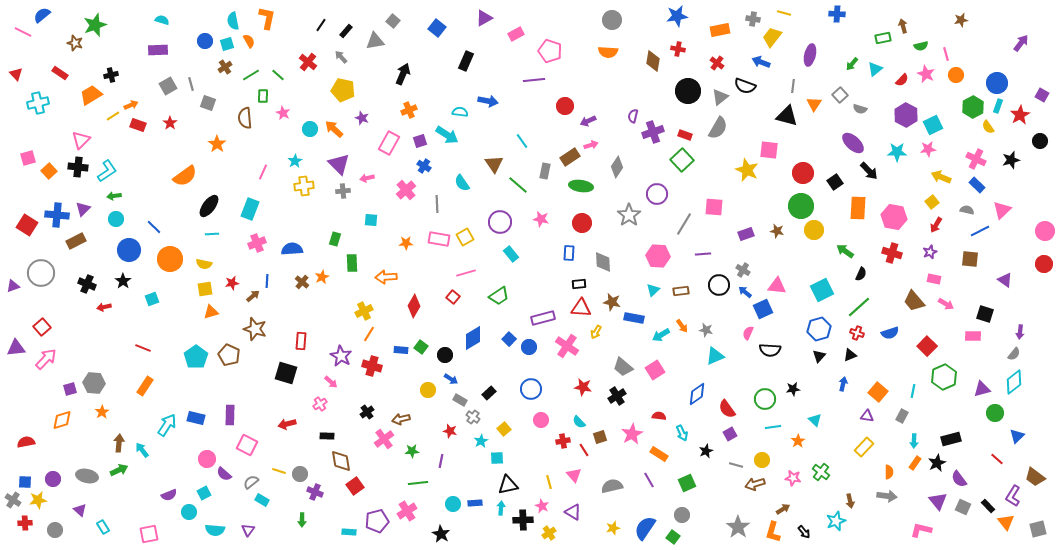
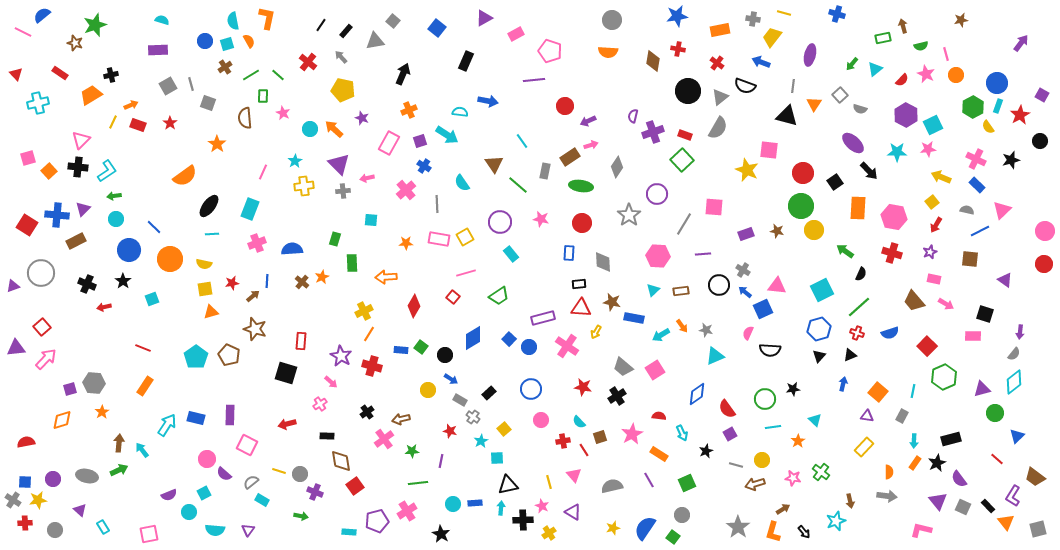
blue cross at (837, 14): rotated 14 degrees clockwise
yellow line at (113, 116): moved 6 px down; rotated 32 degrees counterclockwise
green arrow at (302, 520): moved 1 px left, 4 px up; rotated 80 degrees counterclockwise
